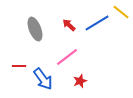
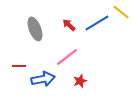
blue arrow: rotated 65 degrees counterclockwise
